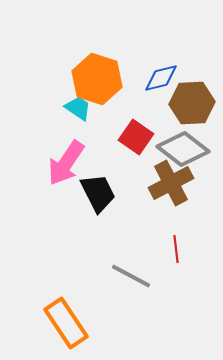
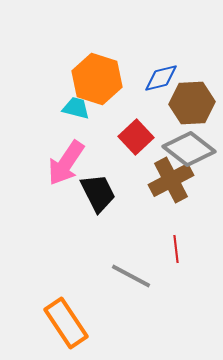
cyan trapezoid: moved 2 px left; rotated 20 degrees counterclockwise
red square: rotated 12 degrees clockwise
gray diamond: moved 6 px right
brown cross: moved 3 px up
